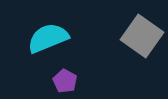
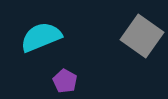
cyan semicircle: moved 7 px left, 1 px up
